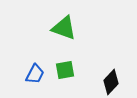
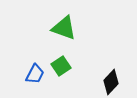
green square: moved 4 px left, 4 px up; rotated 24 degrees counterclockwise
